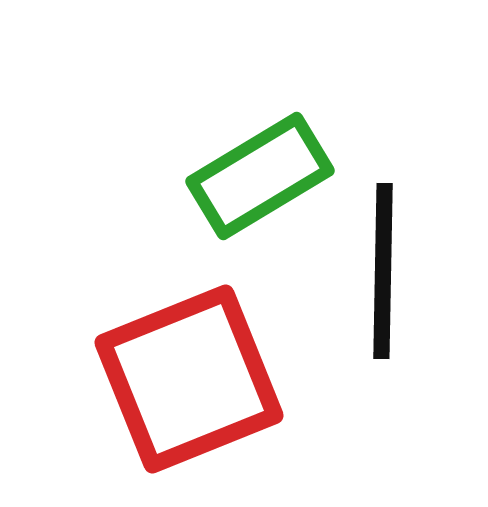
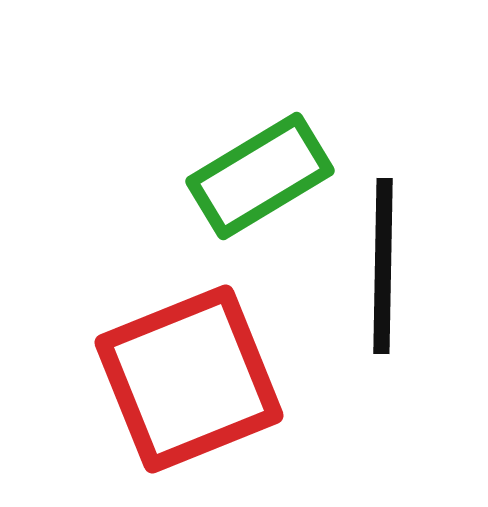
black line: moved 5 px up
